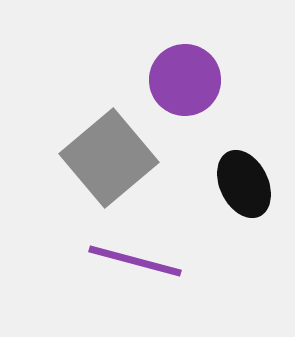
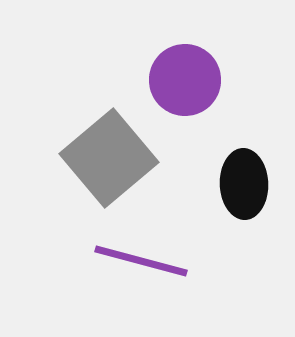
black ellipse: rotated 24 degrees clockwise
purple line: moved 6 px right
